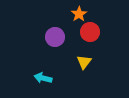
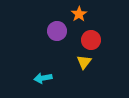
red circle: moved 1 px right, 8 px down
purple circle: moved 2 px right, 6 px up
cyan arrow: rotated 24 degrees counterclockwise
